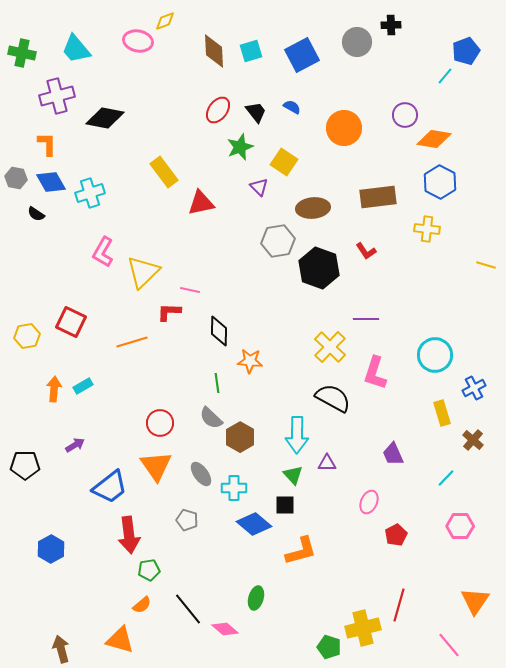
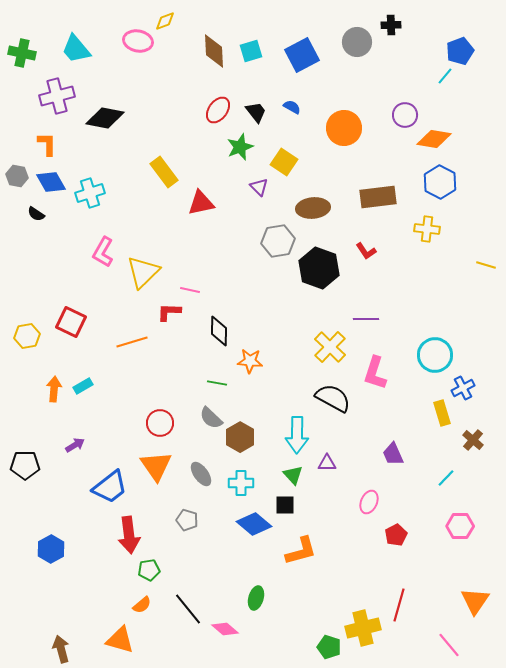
blue pentagon at (466, 51): moved 6 px left
gray hexagon at (16, 178): moved 1 px right, 2 px up
green line at (217, 383): rotated 72 degrees counterclockwise
blue cross at (474, 388): moved 11 px left
cyan cross at (234, 488): moved 7 px right, 5 px up
